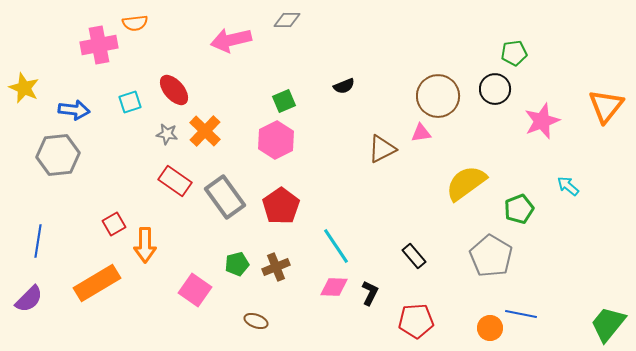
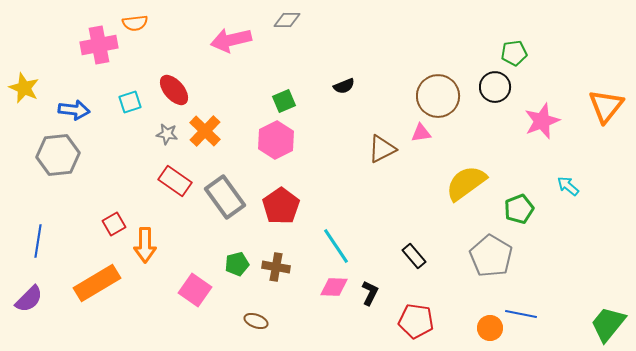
black circle at (495, 89): moved 2 px up
brown cross at (276, 267): rotated 32 degrees clockwise
red pentagon at (416, 321): rotated 12 degrees clockwise
